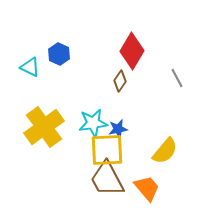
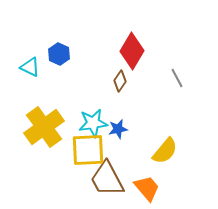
yellow square: moved 19 px left
